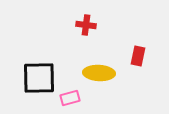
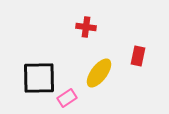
red cross: moved 2 px down
yellow ellipse: rotated 56 degrees counterclockwise
pink rectangle: moved 3 px left; rotated 18 degrees counterclockwise
